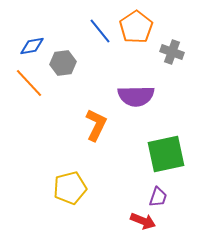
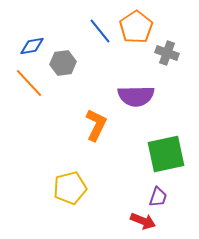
gray cross: moved 5 px left, 1 px down
